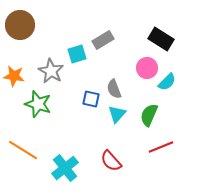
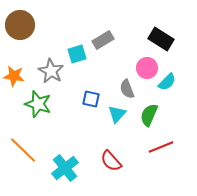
gray semicircle: moved 13 px right
orange line: rotated 12 degrees clockwise
